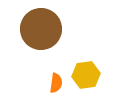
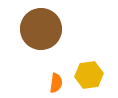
yellow hexagon: moved 3 px right
